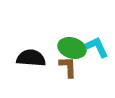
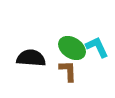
green ellipse: rotated 16 degrees clockwise
brown L-shape: moved 4 px down
